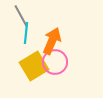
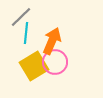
gray line: moved 1 px down; rotated 75 degrees clockwise
